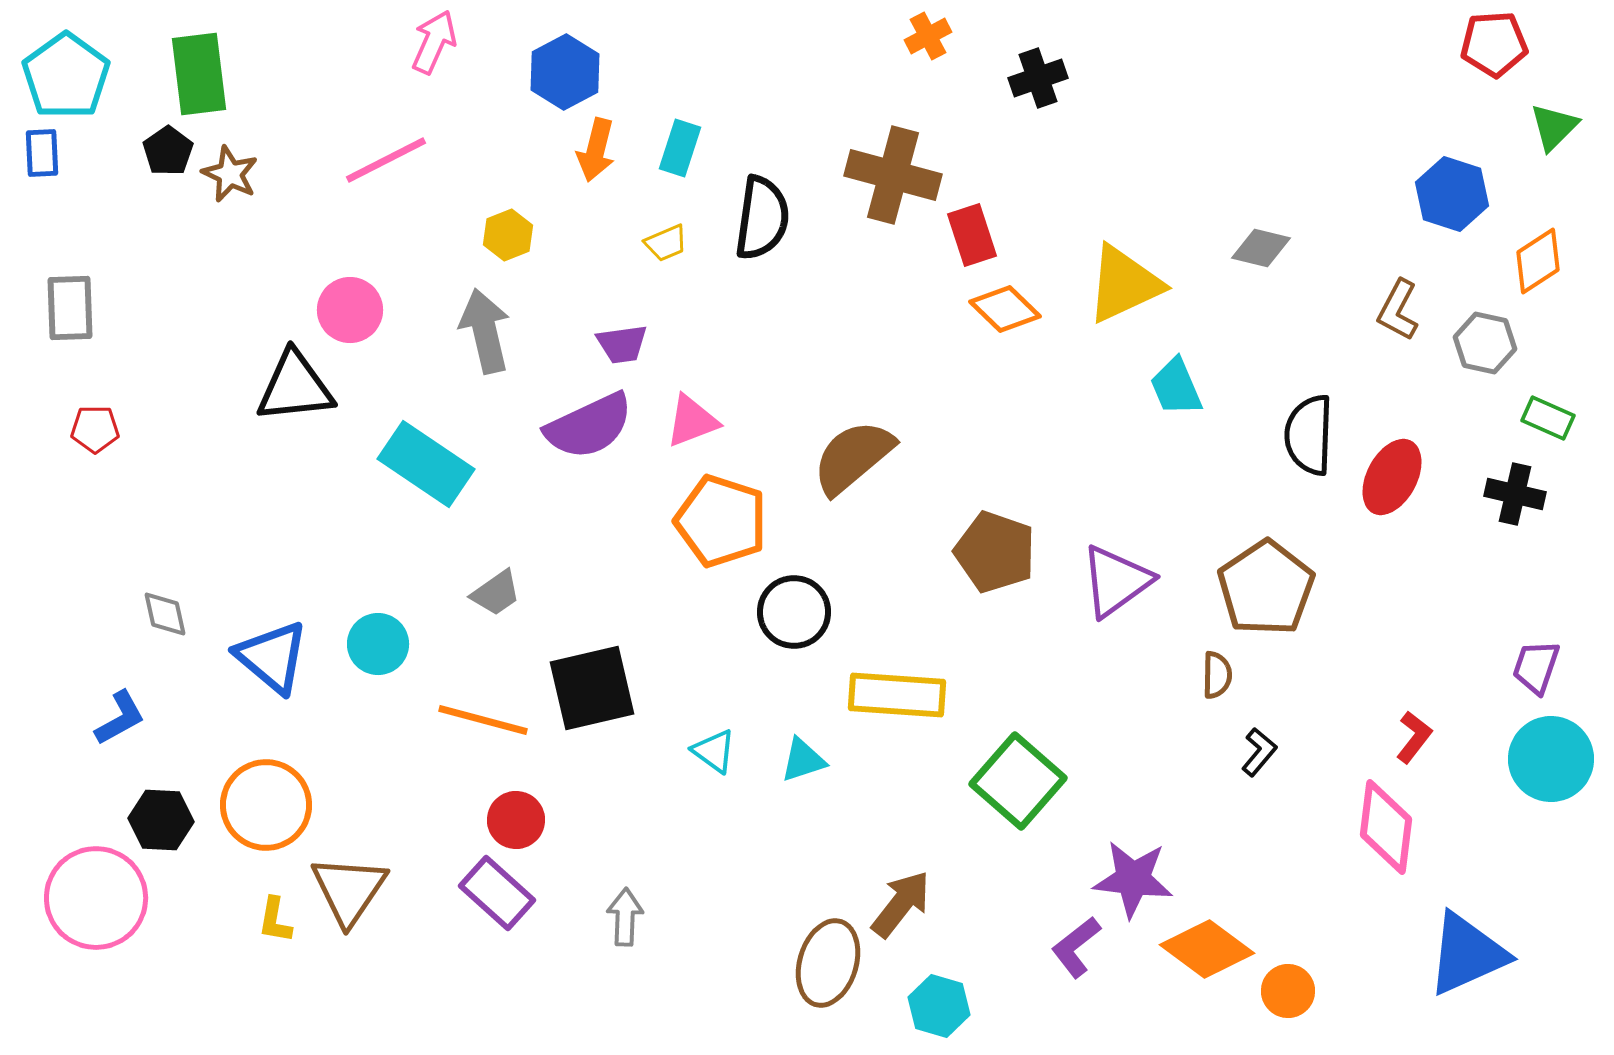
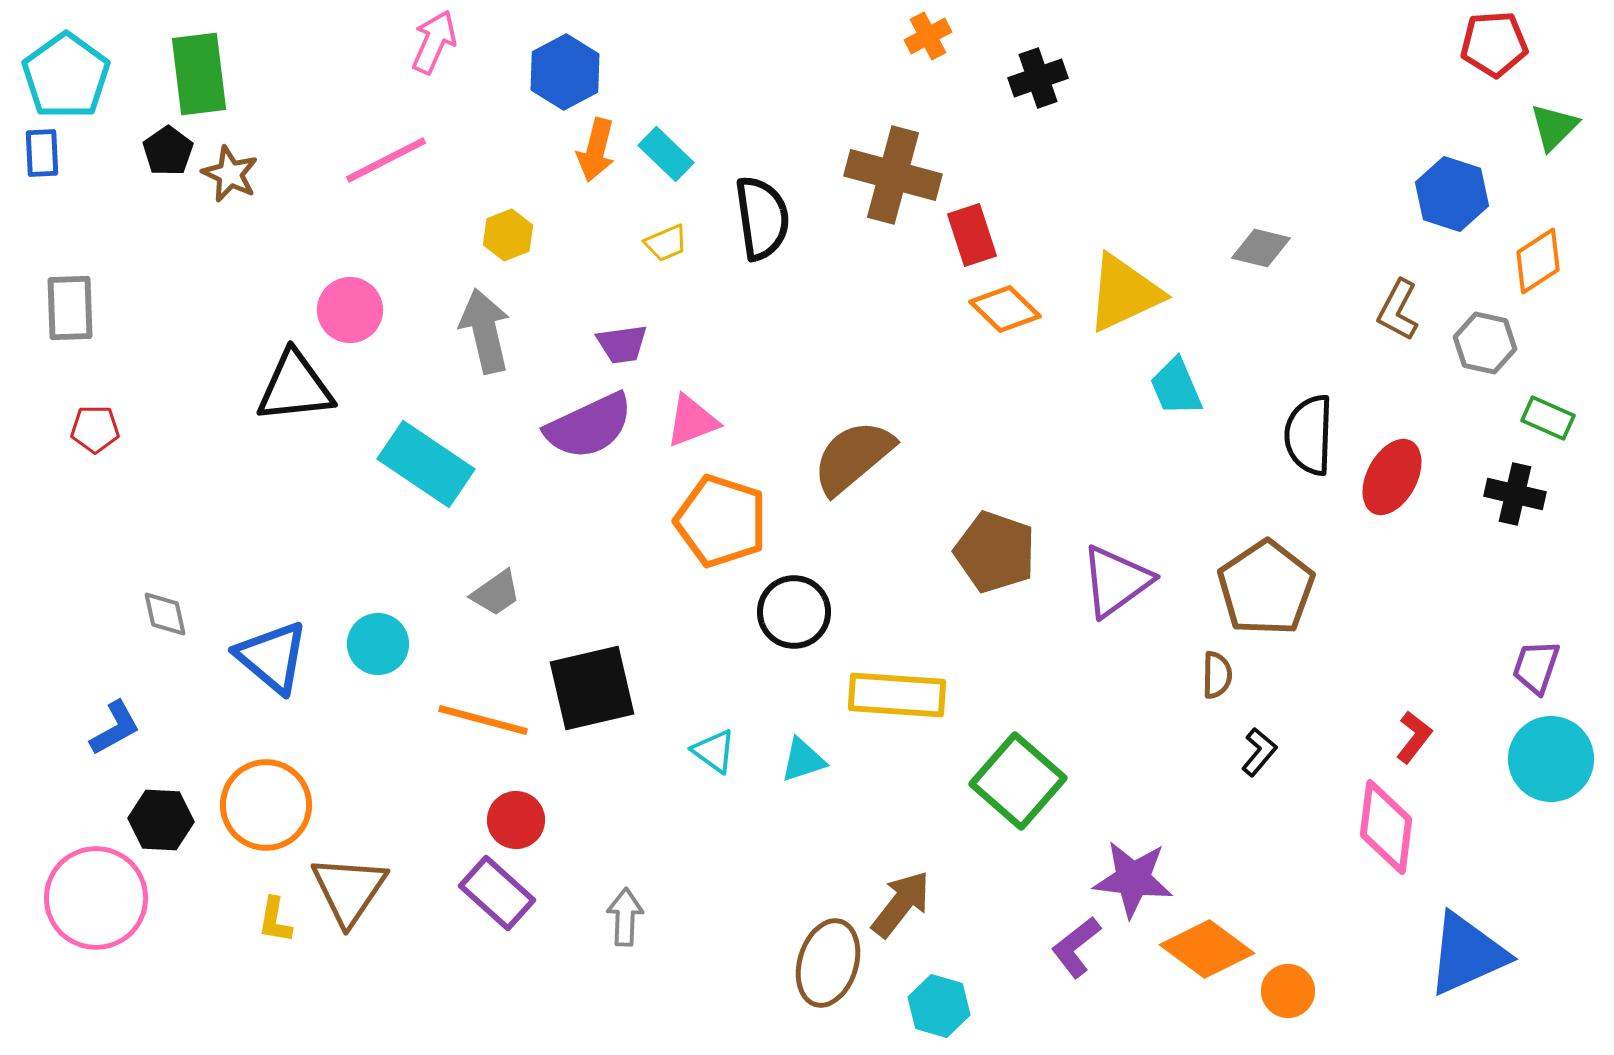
cyan rectangle at (680, 148): moved 14 px left, 6 px down; rotated 64 degrees counterclockwise
black semicircle at (762, 218): rotated 16 degrees counterclockwise
yellow triangle at (1124, 284): moved 9 px down
blue L-shape at (120, 718): moved 5 px left, 10 px down
